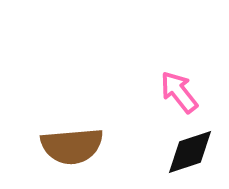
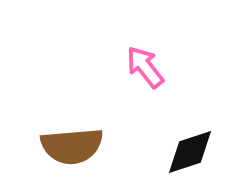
pink arrow: moved 34 px left, 25 px up
